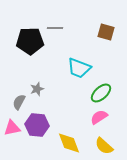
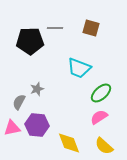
brown square: moved 15 px left, 4 px up
